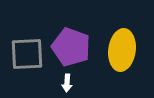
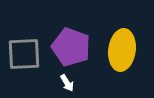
gray square: moved 3 px left
white arrow: rotated 36 degrees counterclockwise
